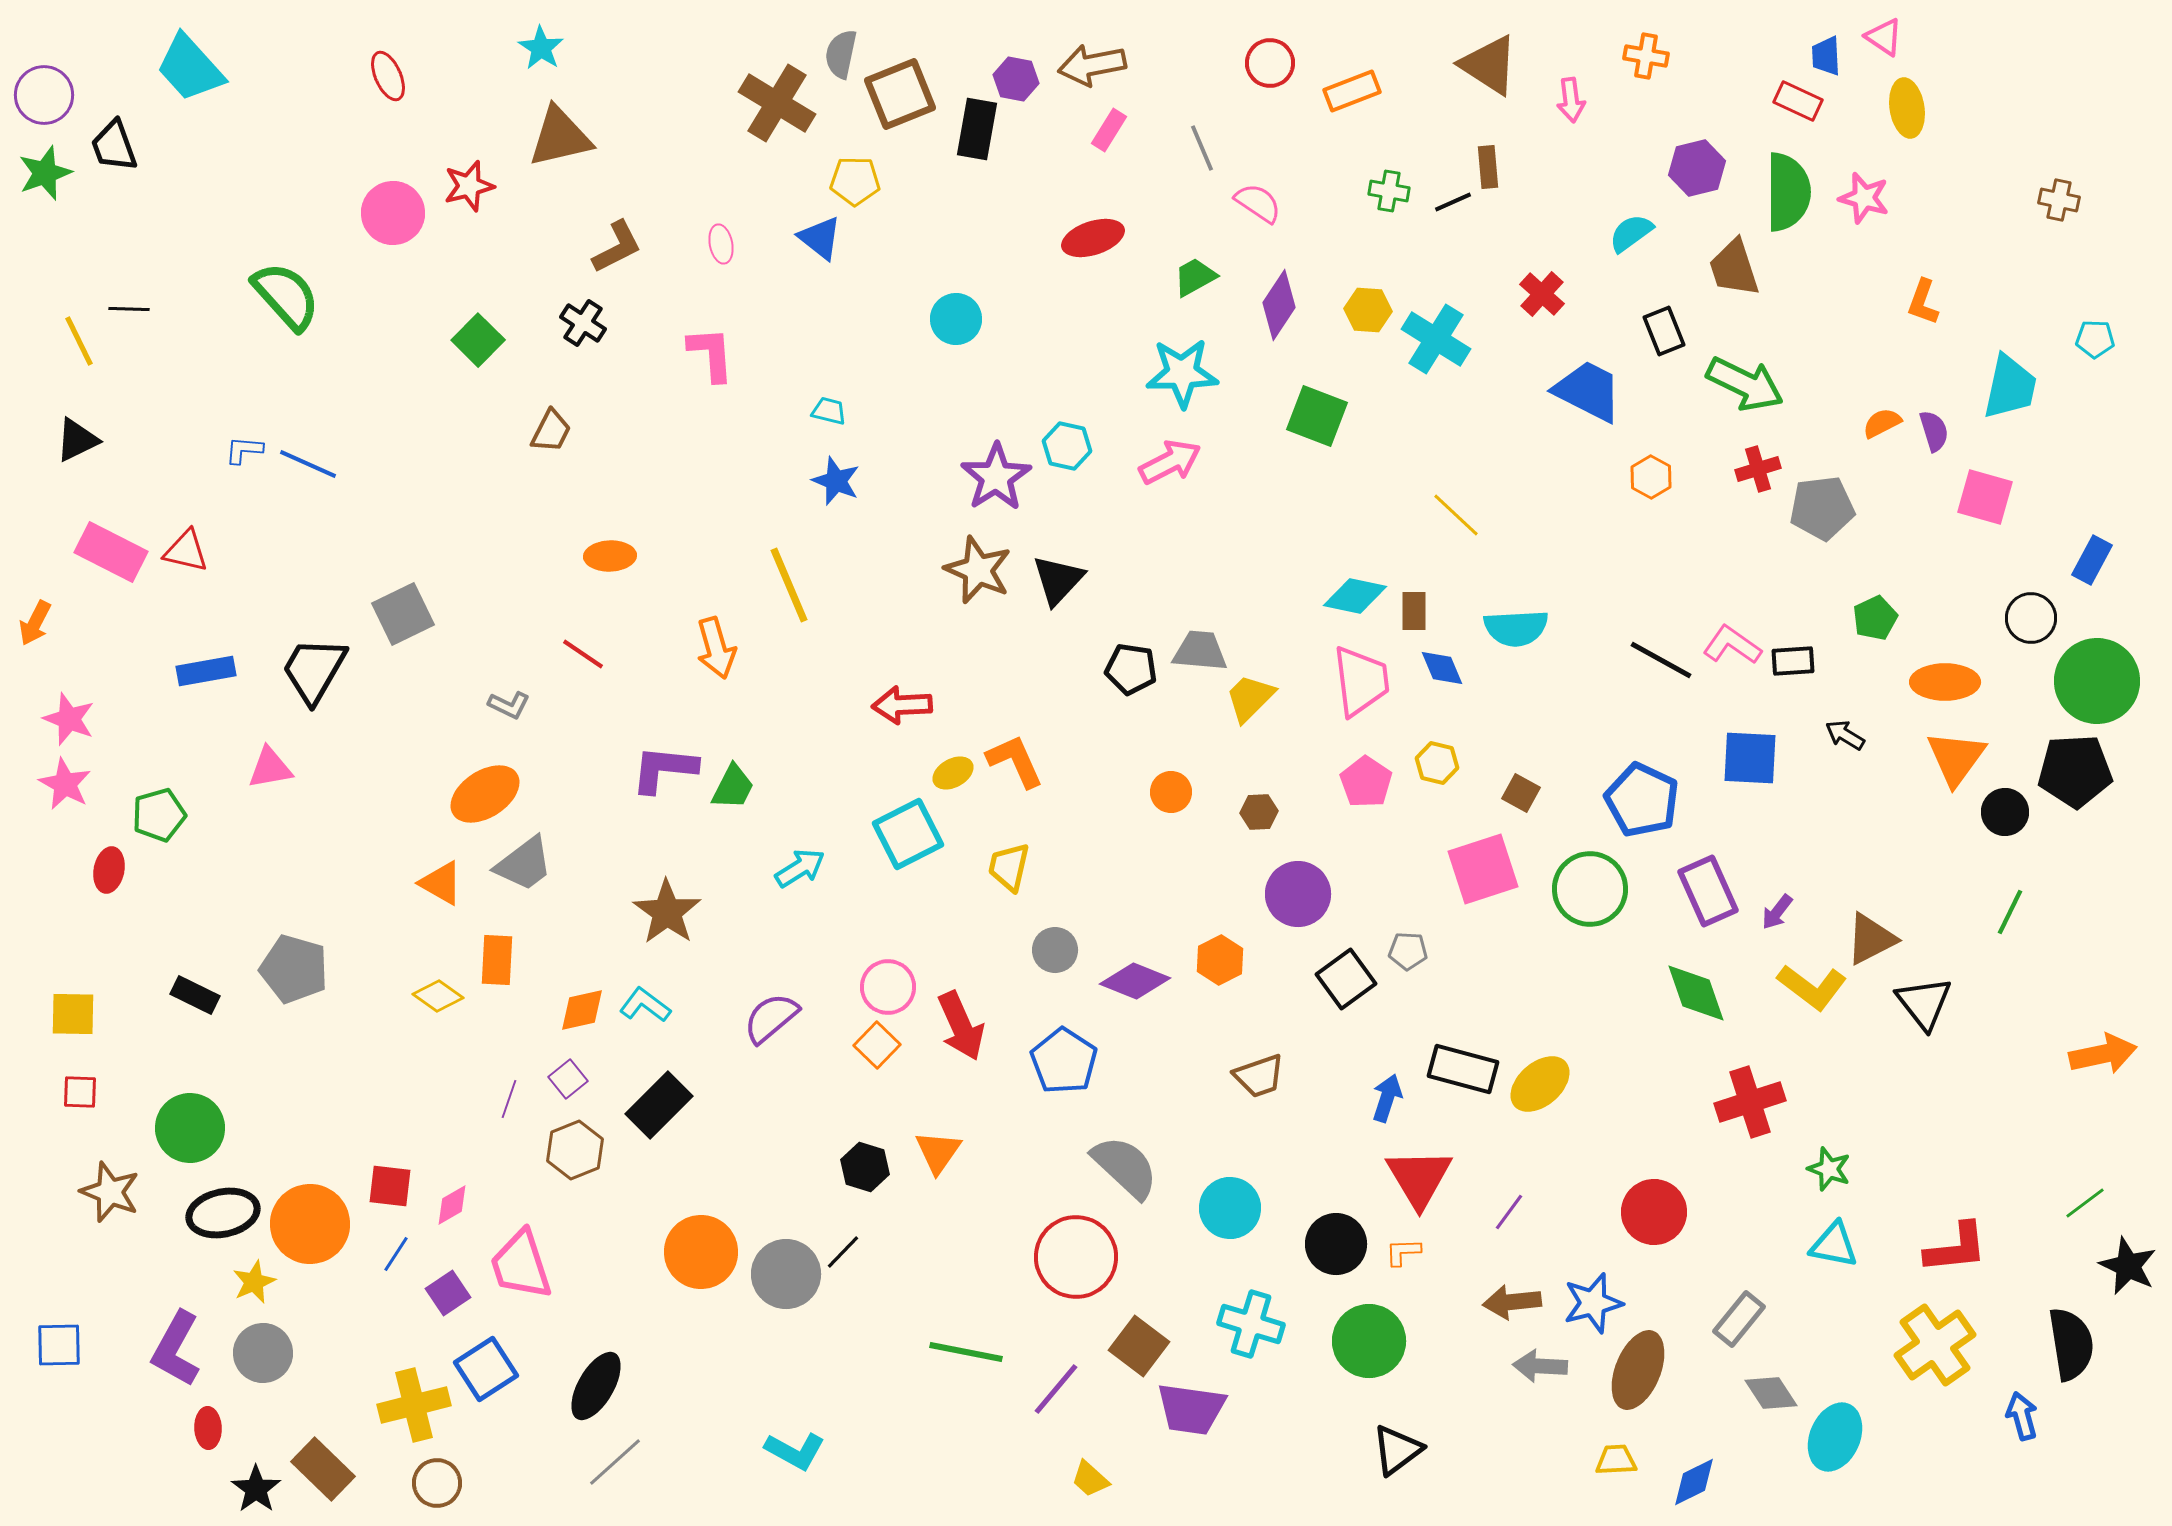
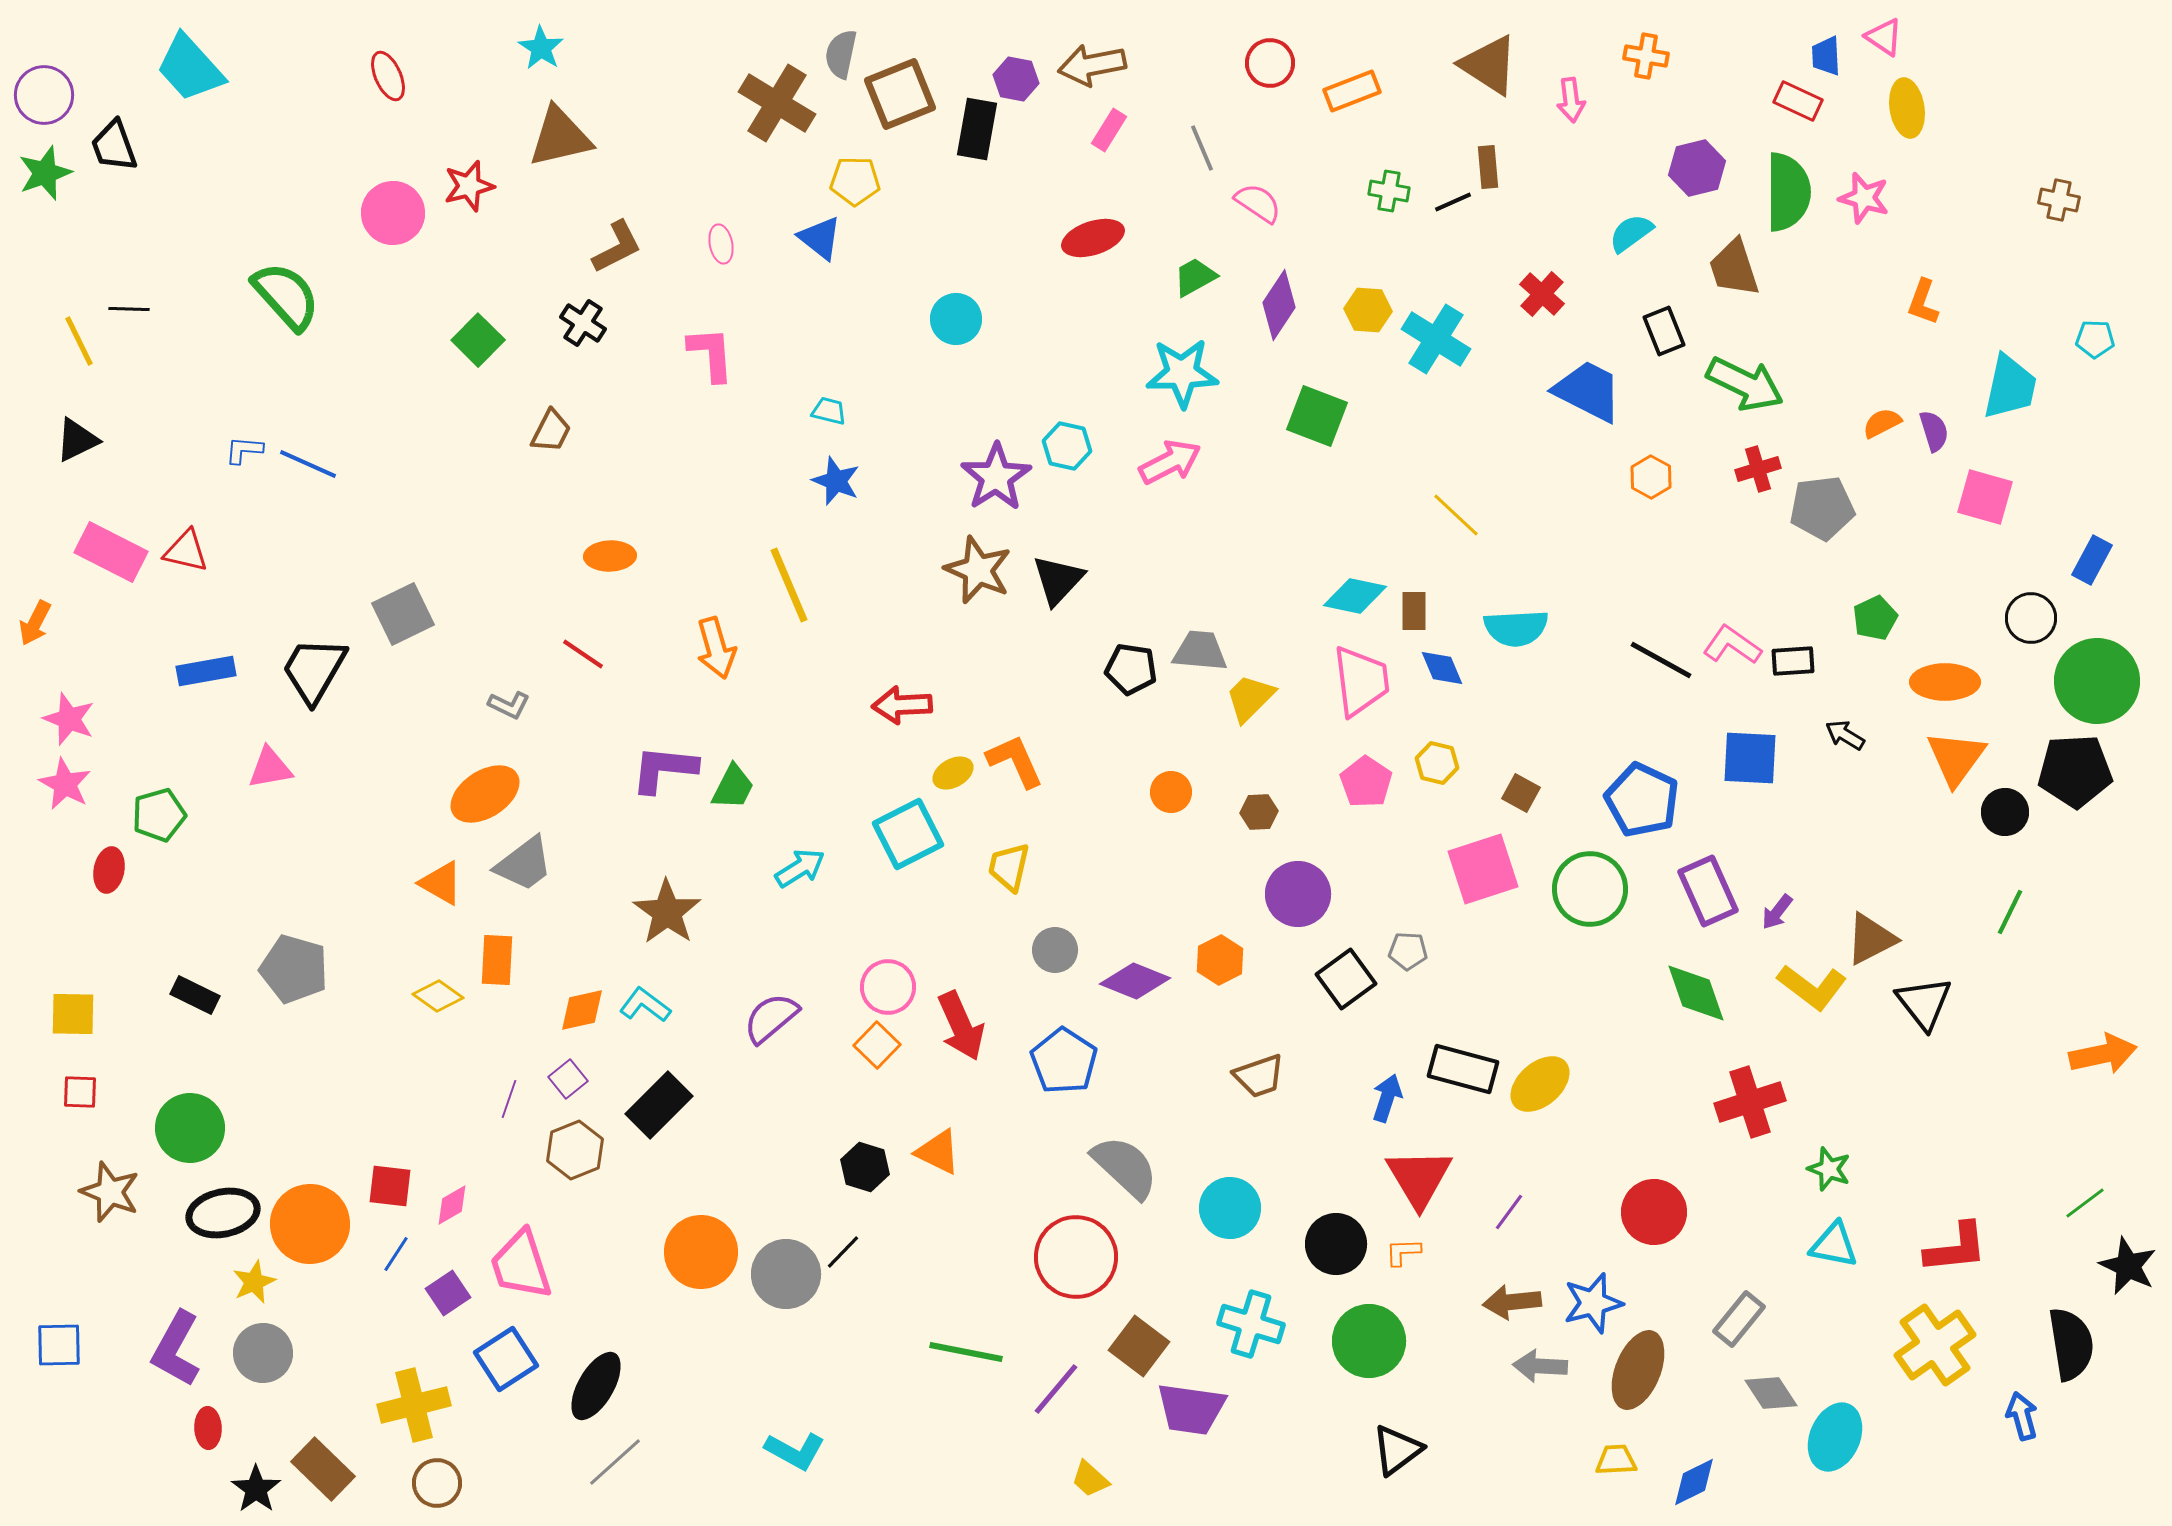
orange triangle at (938, 1152): rotated 39 degrees counterclockwise
blue square at (486, 1369): moved 20 px right, 10 px up
